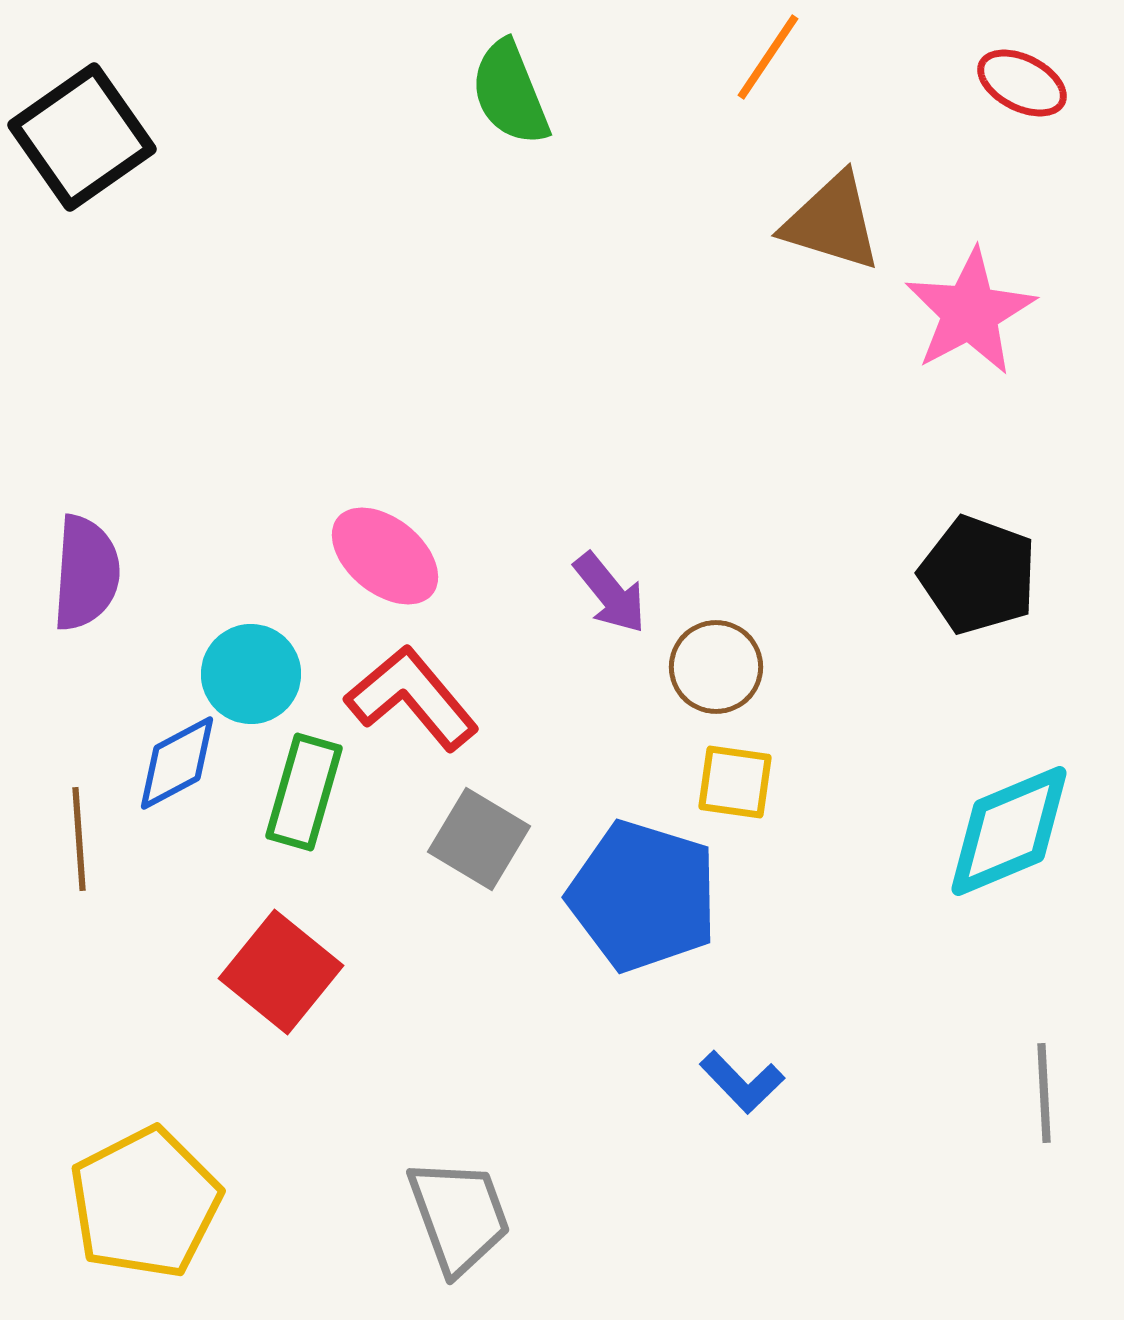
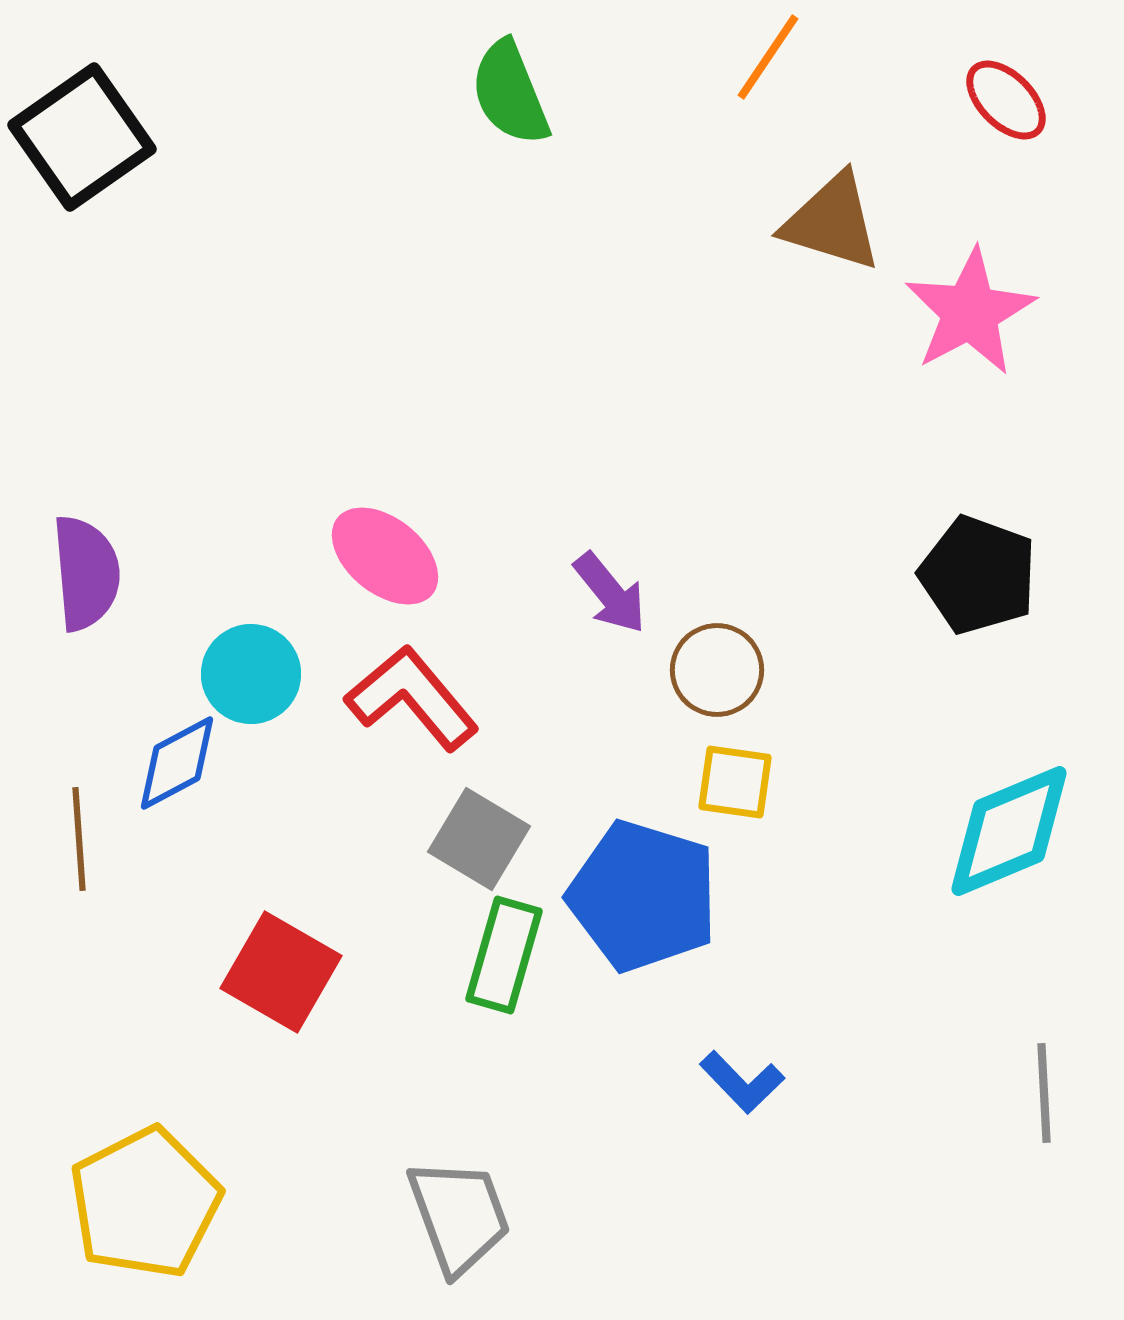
red ellipse: moved 16 px left, 17 px down; rotated 18 degrees clockwise
purple semicircle: rotated 9 degrees counterclockwise
brown circle: moved 1 px right, 3 px down
green rectangle: moved 200 px right, 163 px down
red square: rotated 9 degrees counterclockwise
